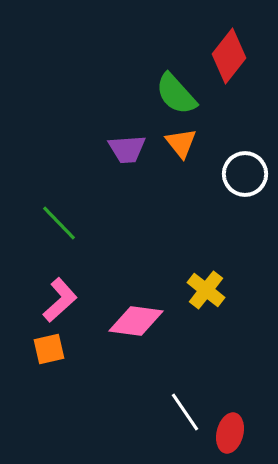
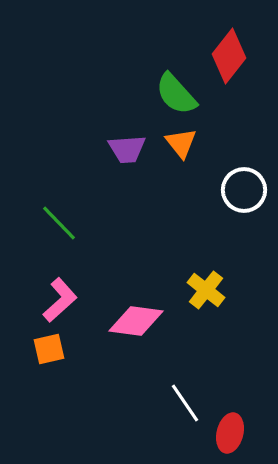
white circle: moved 1 px left, 16 px down
white line: moved 9 px up
